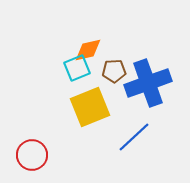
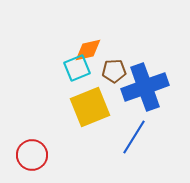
blue cross: moved 3 px left, 4 px down
blue line: rotated 15 degrees counterclockwise
